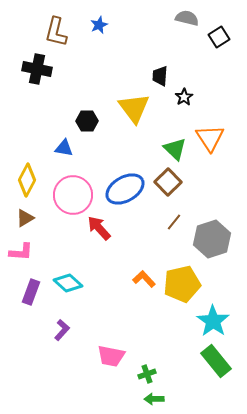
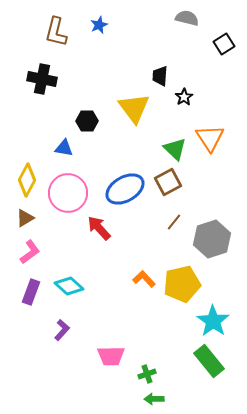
black square: moved 5 px right, 7 px down
black cross: moved 5 px right, 10 px down
brown square: rotated 16 degrees clockwise
pink circle: moved 5 px left, 2 px up
pink L-shape: moved 9 px right; rotated 40 degrees counterclockwise
cyan diamond: moved 1 px right, 3 px down
pink trapezoid: rotated 12 degrees counterclockwise
green rectangle: moved 7 px left
